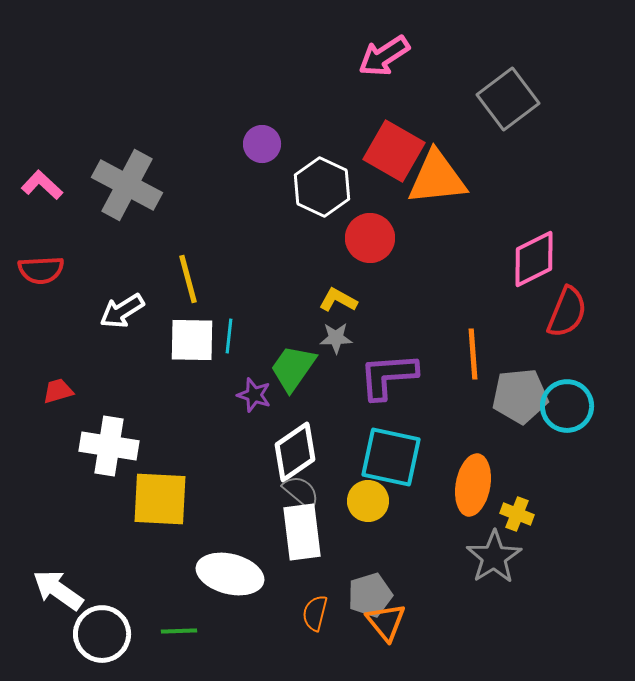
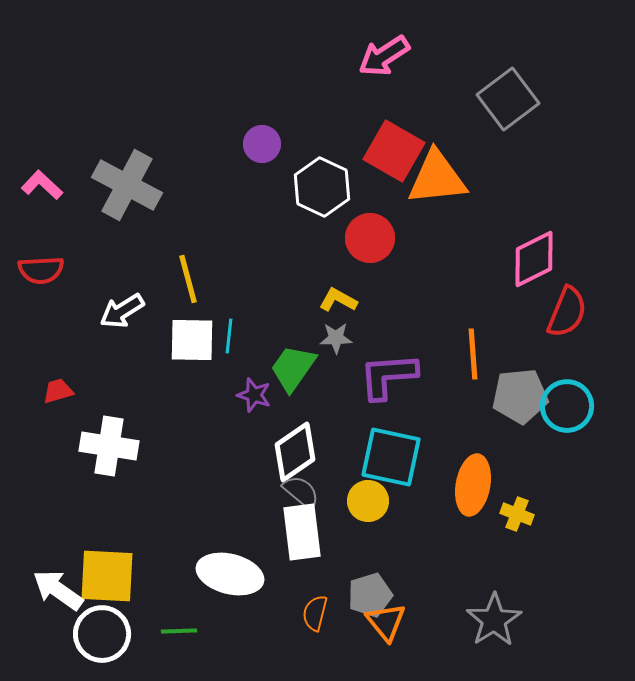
yellow square at (160, 499): moved 53 px left, 77 px down
gray star at (494, 557): moved 63 px down
